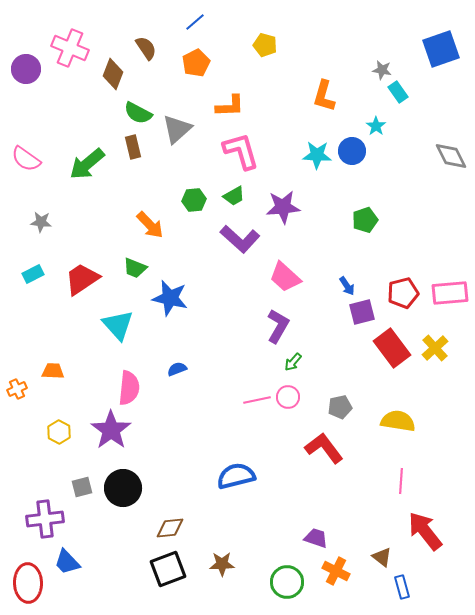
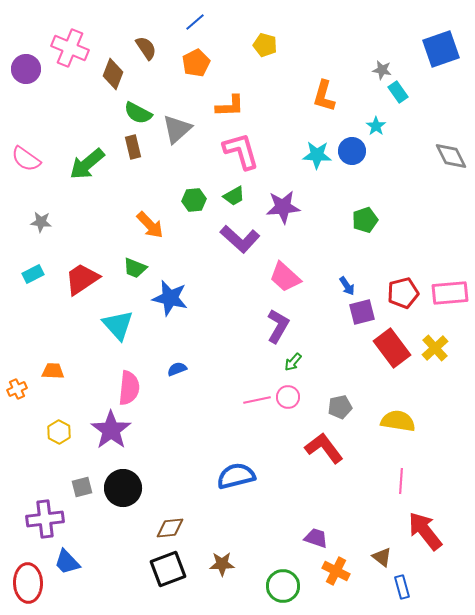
green circle at (287, 582): moved 4 px left, 4 px down
